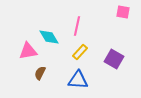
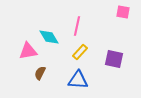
purple square: rotated 18 degrees counterclockwise
